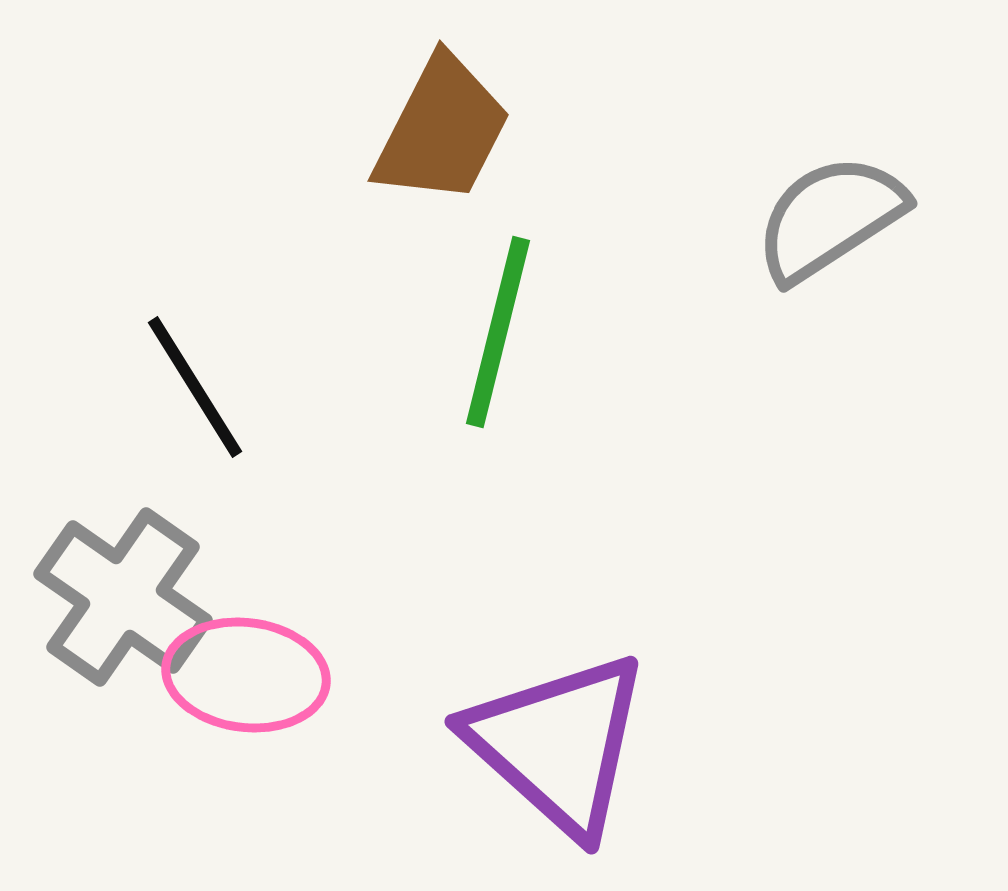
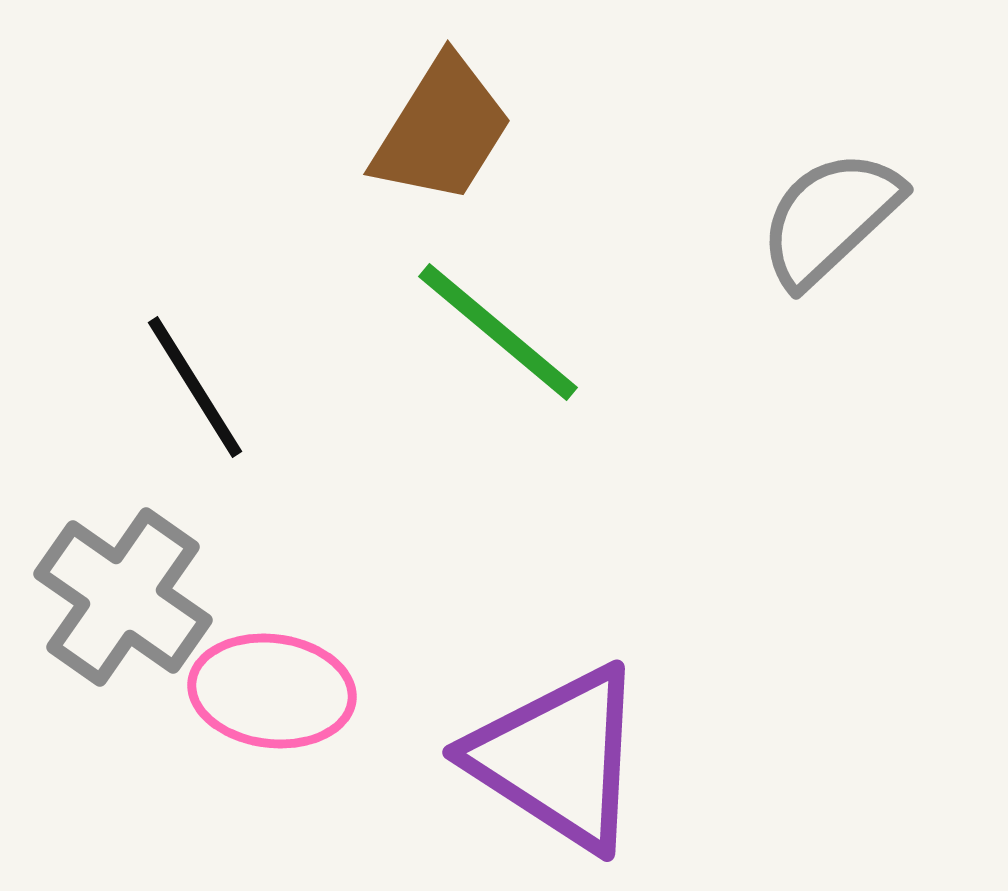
brown trapezoid: rotated 5 degrees clockwise
gray semicircle: rotated 10 degrees counterclockwise
green line: rotated 64 degrees counterclockwise
pink ellipse: moved 26 px right, 16 px down
purple triangle: moved 14 px down; rotated 9 degrees counterclockwise
